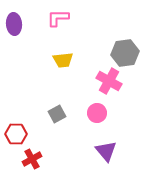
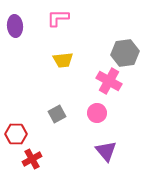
purple ellipse: moved 1 px right, 2 px down
